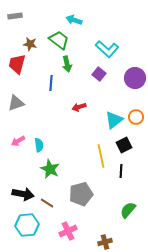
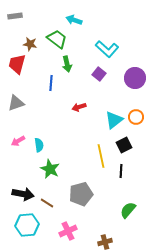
green trapezoid: moved 2 px left, 1 px up
